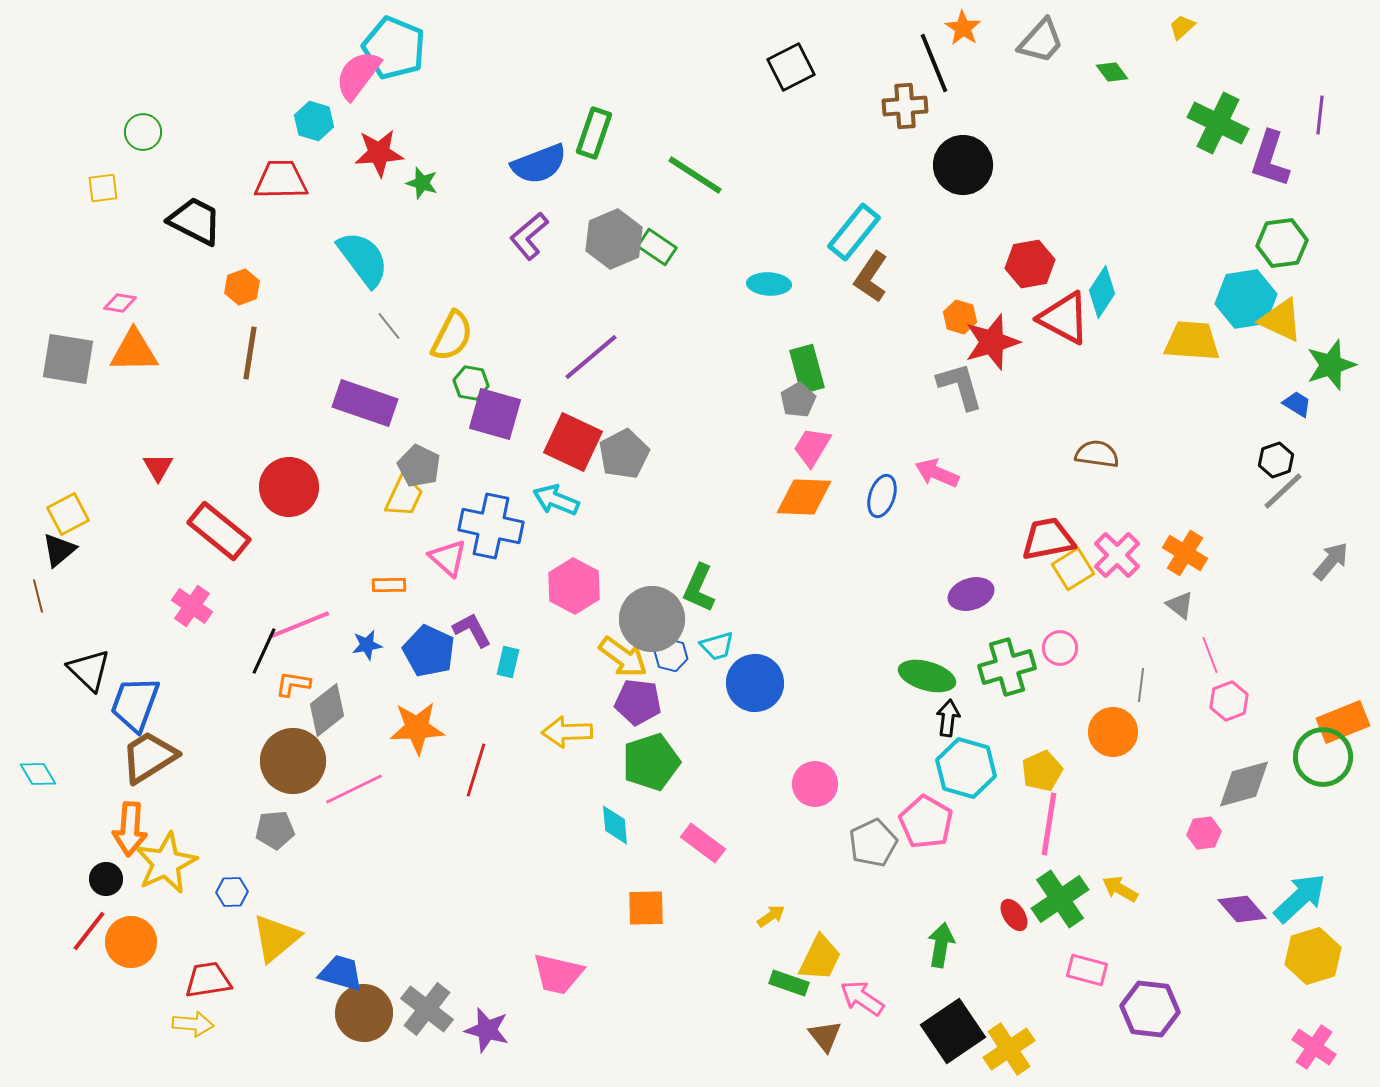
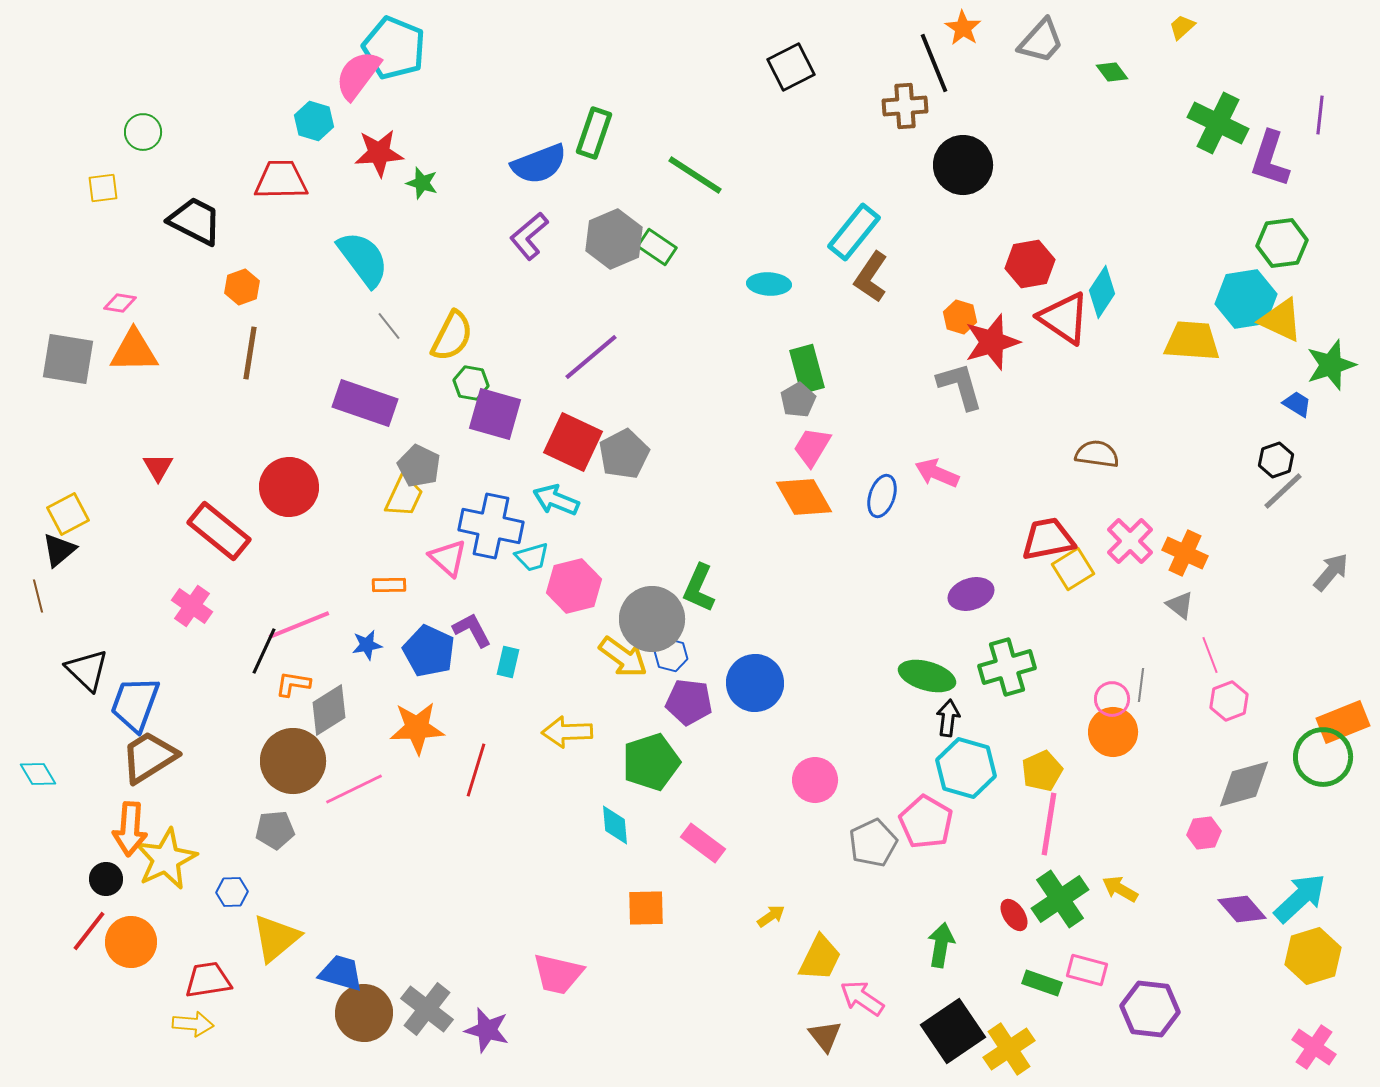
red triangle at (1064, 318): rotated 6 degrees clockwise
orange diamond at (804, 497): rotated 58 degrees clockwise
orange cross at (1185, 553): rotated 6 degrees counterclockwise
pink cross at (1117, 555): moved 13 px right, 14 px up
gray arrow at (1331, 561): moved 11 px down
pink hexagon at (574, 586): rotated 18 degrees clockwise
cyan trapezoid at (717, 646): moved 185 px left, 89 px up
pink circle at (1060, 648): moved 52 px right, 51 px down
black triangle at (89, 670): moved 2 px left
purple pentagon at (638, 702): moved 51 px right
gray diamond at (327, 710): moved 2 px right; rotated 6 degrees clockwise
pink circle at (815, 784): moved 4 px up
yellow star at (166, 863): moved 4 px up
green rectangle at (789, 983): moved 253 px right
